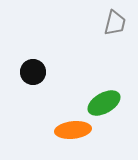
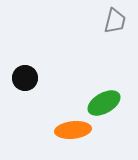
gray trapezoid: moved 2 px up
black circle: moved 8 px left, 6 px down
